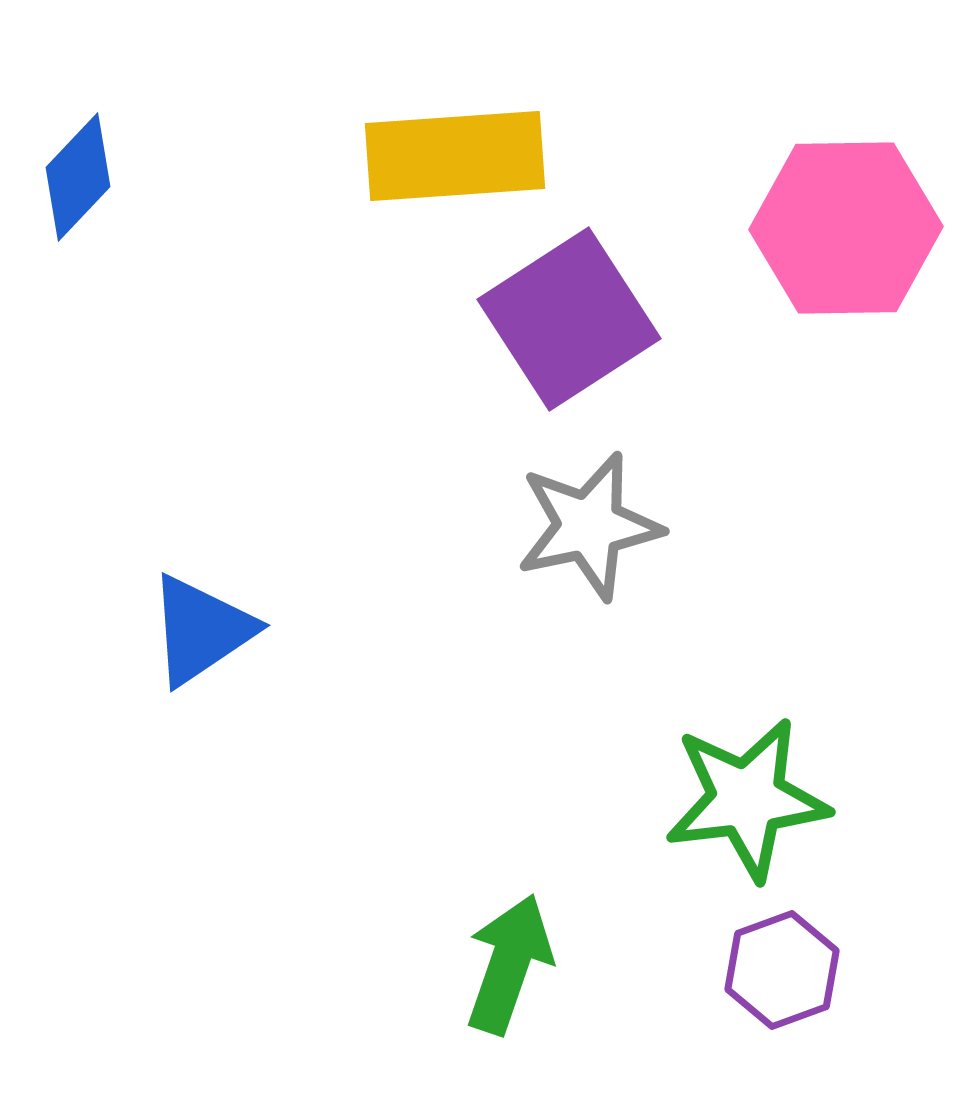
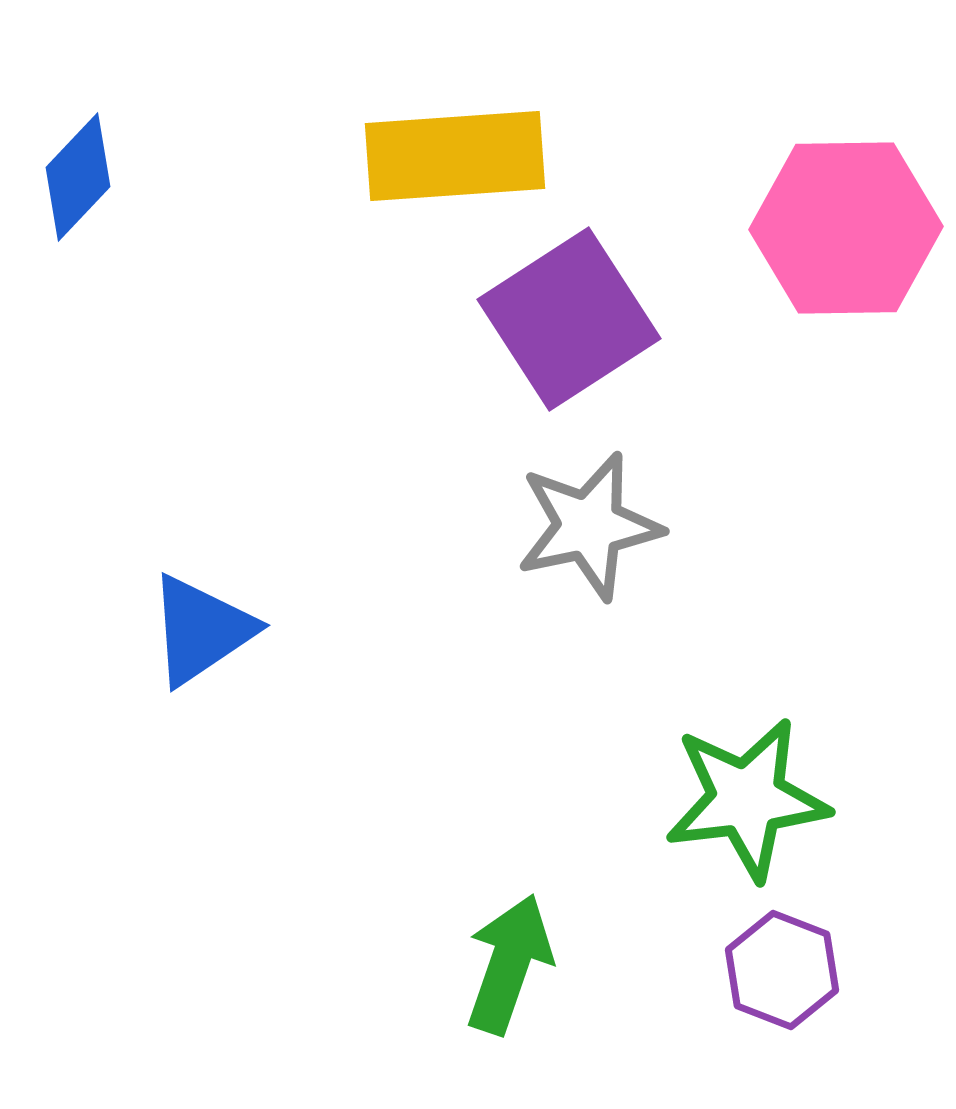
purple hexagon: rotated 19 degrees counterclockwise
